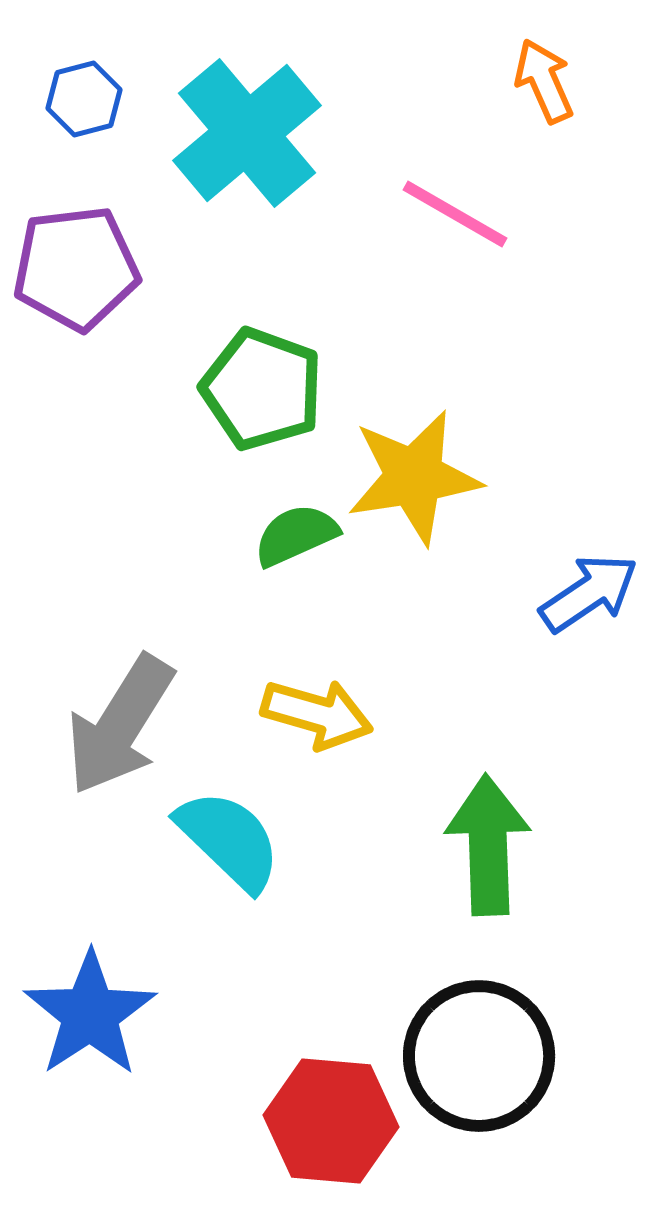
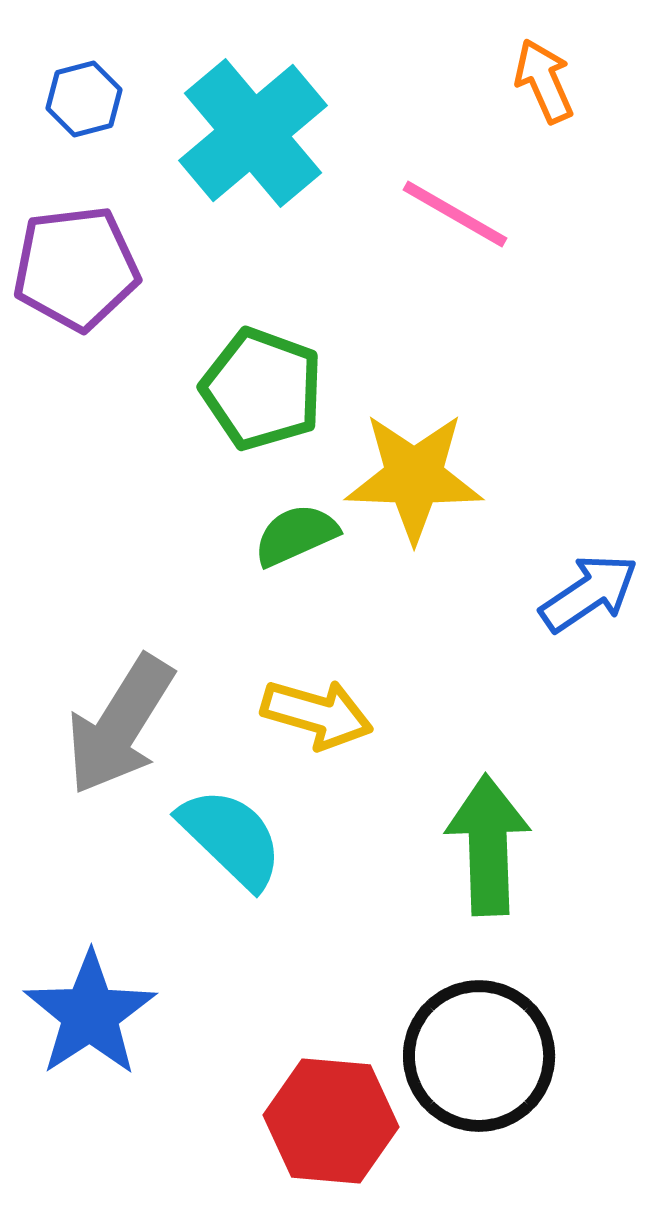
cyan cross: moved 6 px right
yellow star: rotated 11 degrees clockwise
cyan semicircle: moved 2 px right, 2 px up
